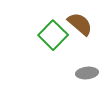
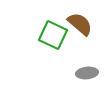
green square: rotated 20 degrees counterclockwise
